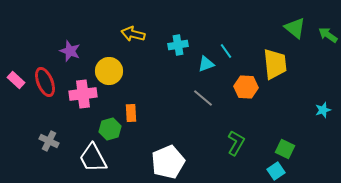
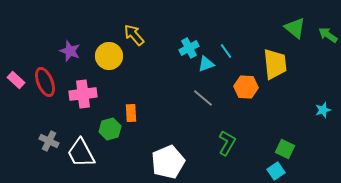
yellow arrow: moved 1 px right, 1 px down; rotated 35 degrees clockwise
cyan cross: moved 11 px right, 3 px down; rotated 18 degrees counterclockwise
yellow circle: moved 15 px up
green L-shape: moved 9 px left
white trapezoid: moved 12 px left, 5 px up
